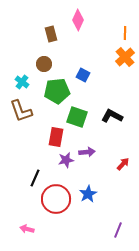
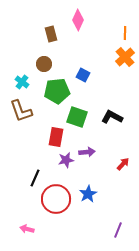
black L-shape: moved 1 px down
